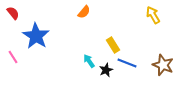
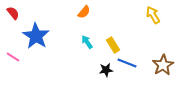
pink line: rotated 24 degrees counterclockwise
cyan arrow: moved 2 px left, 19 px up
brown star: rotated 20 degrees clockwise
black star: rotated 16 degrees clockwise
